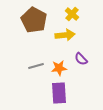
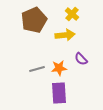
brown pentagon: rotated 20 degrees clockwise
gray line: moved 1 px right, 3 px down
